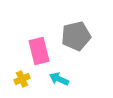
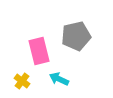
yellow cross: moved 2 px down; rotated 28 degrees counterclockwise
